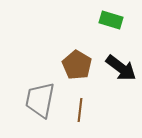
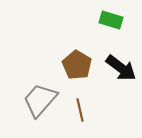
gray trapezoid: rotated 30 degrees clockwise
brown line: rotated 20 degrees counterclockwise
